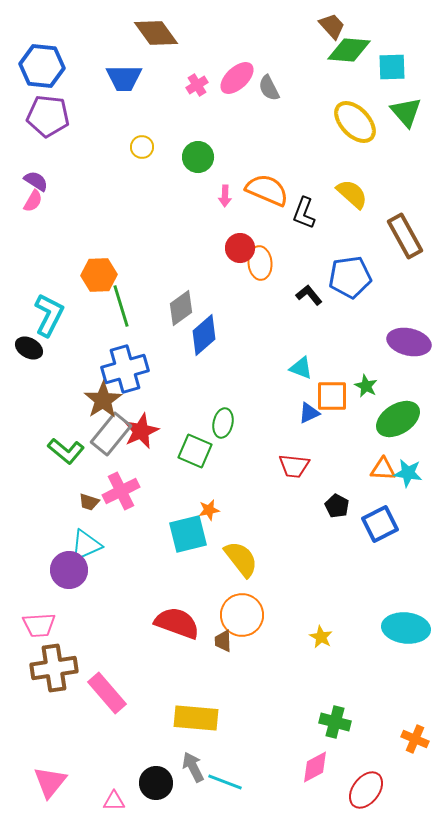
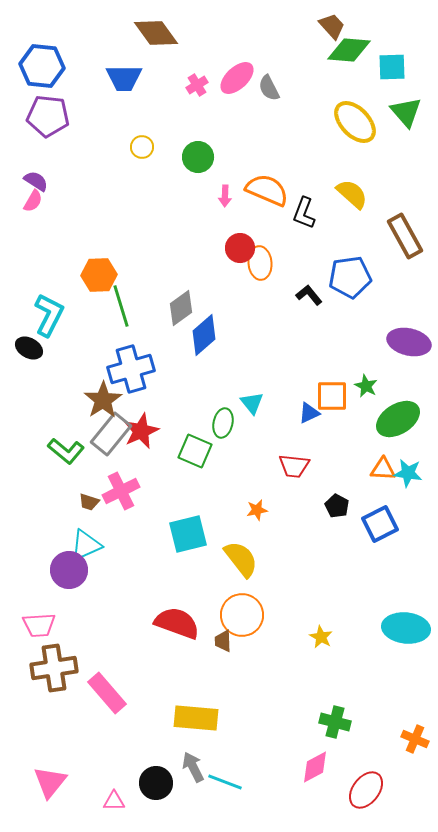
cyan triangle at (301, 368): moved 49 px left, 35 px down; rotated 30 degrees clockwise
blue cross at (125, 369): moved 6 px right
orange star at (209, 510): moved 48 px right
